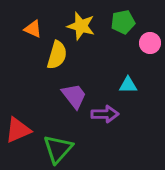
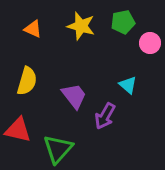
yellow semicircle: moved 30 px left, 26 px down
cyan triangle: rotated 42 degrees clockwise
purple arrow: moved 2 px down; rotated 120 degrees clockwise
red triangle: rotated 36 degrees clockwise
